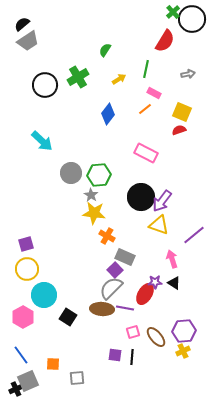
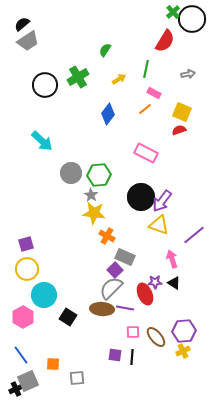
red ellipse at (145, 294): rotated 55 degrees counterclockwise
pink square at (133, 332): rotated 16 degrees clockwise
